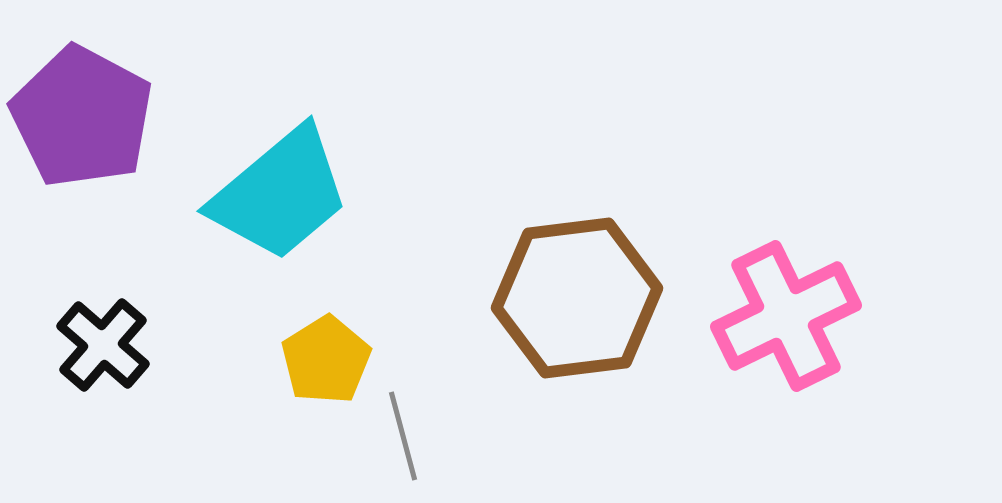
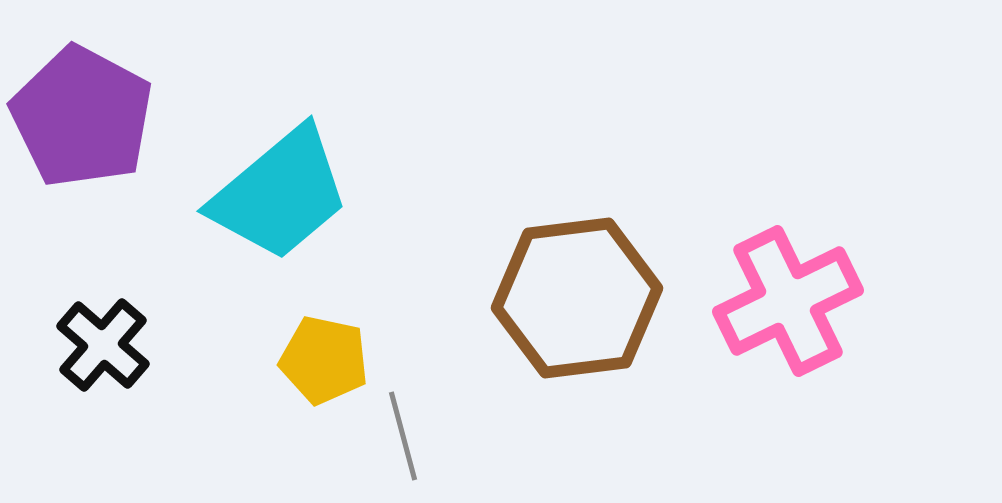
pink cross: moved 2 px right, 15 px up
yellow pentagon: moved 2 px left; rotated 28 degrees counterclockwise
